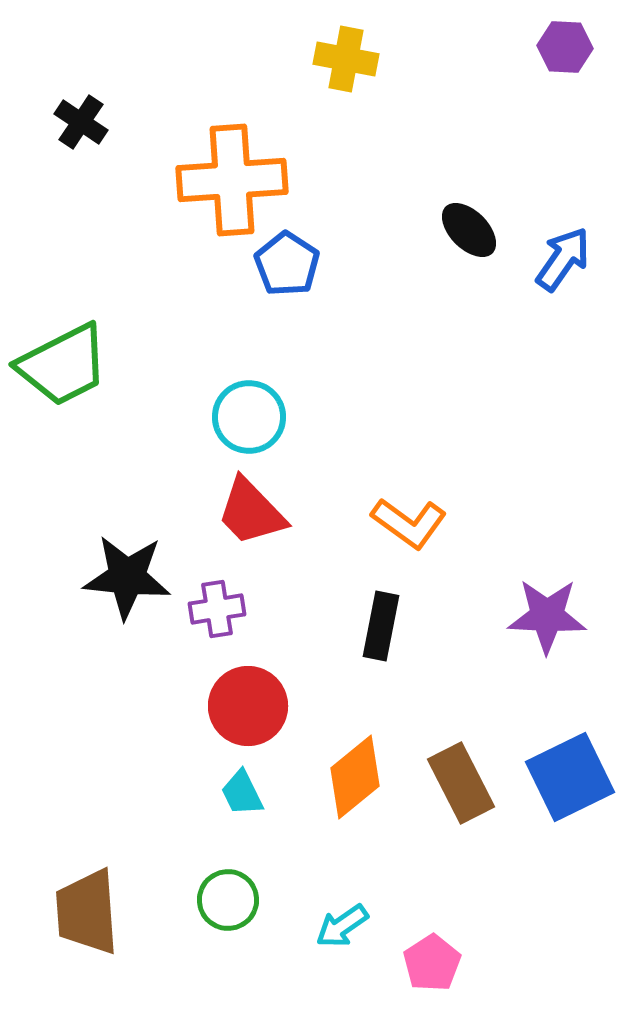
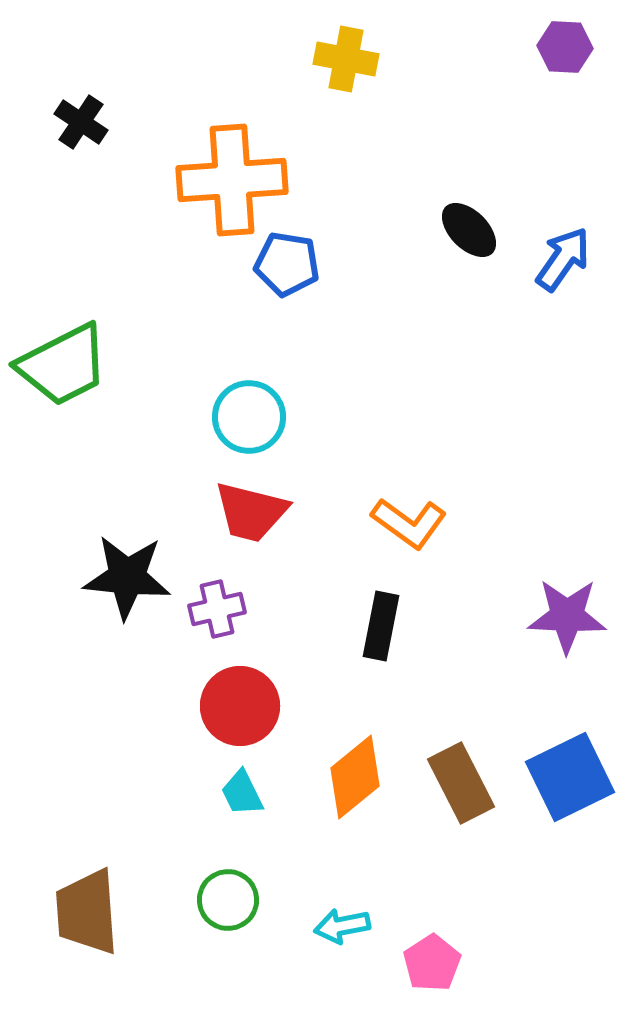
blue pentagon: rotated 24 degrees counterclockwise
red trapezoid: rotated 32 degrees counterclockwise
purple cross: rotated 4 degrees counterclockwise
purple star: moved 20 px right
red circle: moved 8 px left
cyan arrow: rotated 24 degrees clockwise
